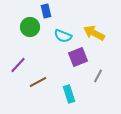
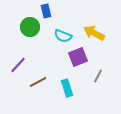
cyan rectangle: moved 2 px left, 6 px up
